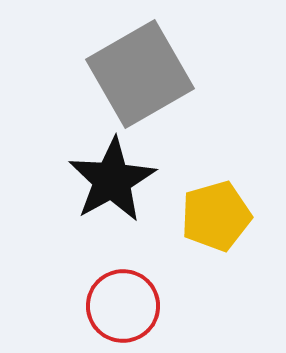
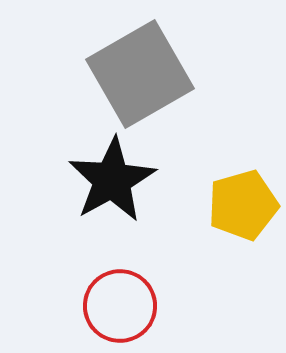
yellow pentagon: moved 27 px right, 11 px up
red circle: moved 3 px left
